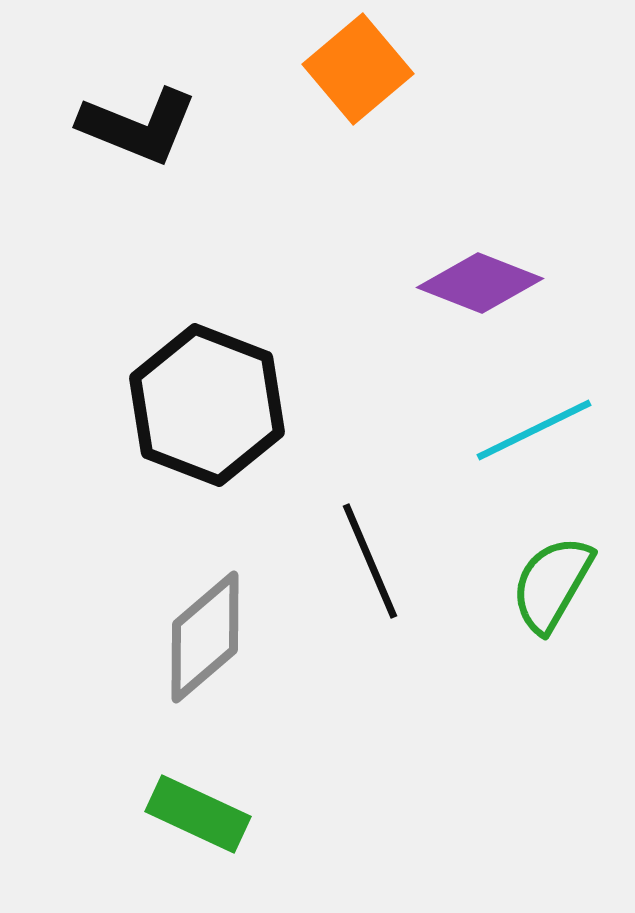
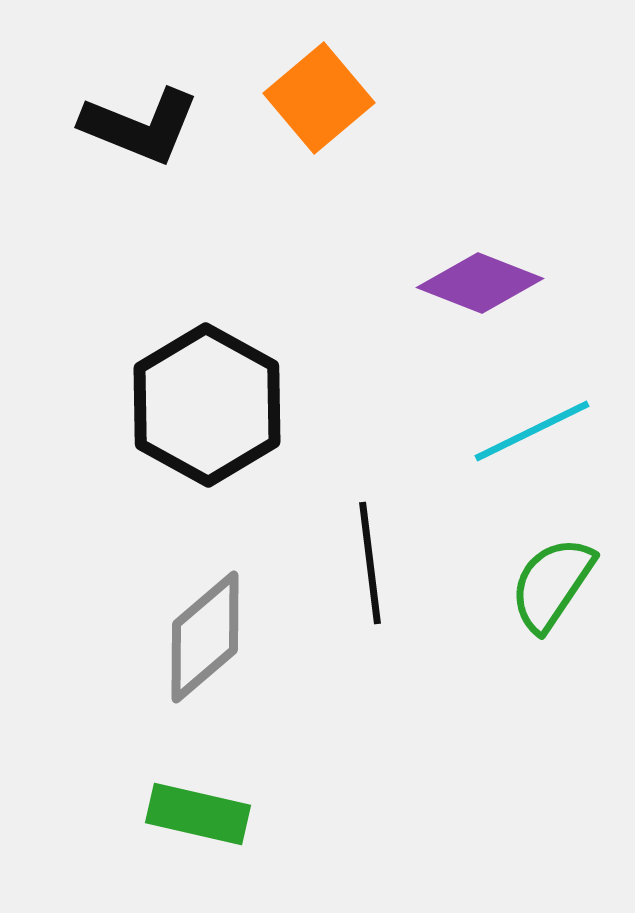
orange square: moved 39 px left, 29 px down
black L-shape: moved 2 px right
black hexagon: rotated 8 degrees clockwise
cyan line: moved 2 px left, 1 px down
black line: moved 2 px down; rotated 16 degrees clockwise
green semicircle: rotated 4 degrees clockwise
green rectangle: rotated 12 degrees counterclockwise
